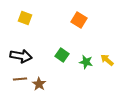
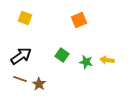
orange square: rotated 35 degrees clockwise
black arrow: rotated 45 degrees counterclockwise
yellow arrow: rotated 32 degrees counterclockwise
brown line: rotated 24 degrees clockwise
